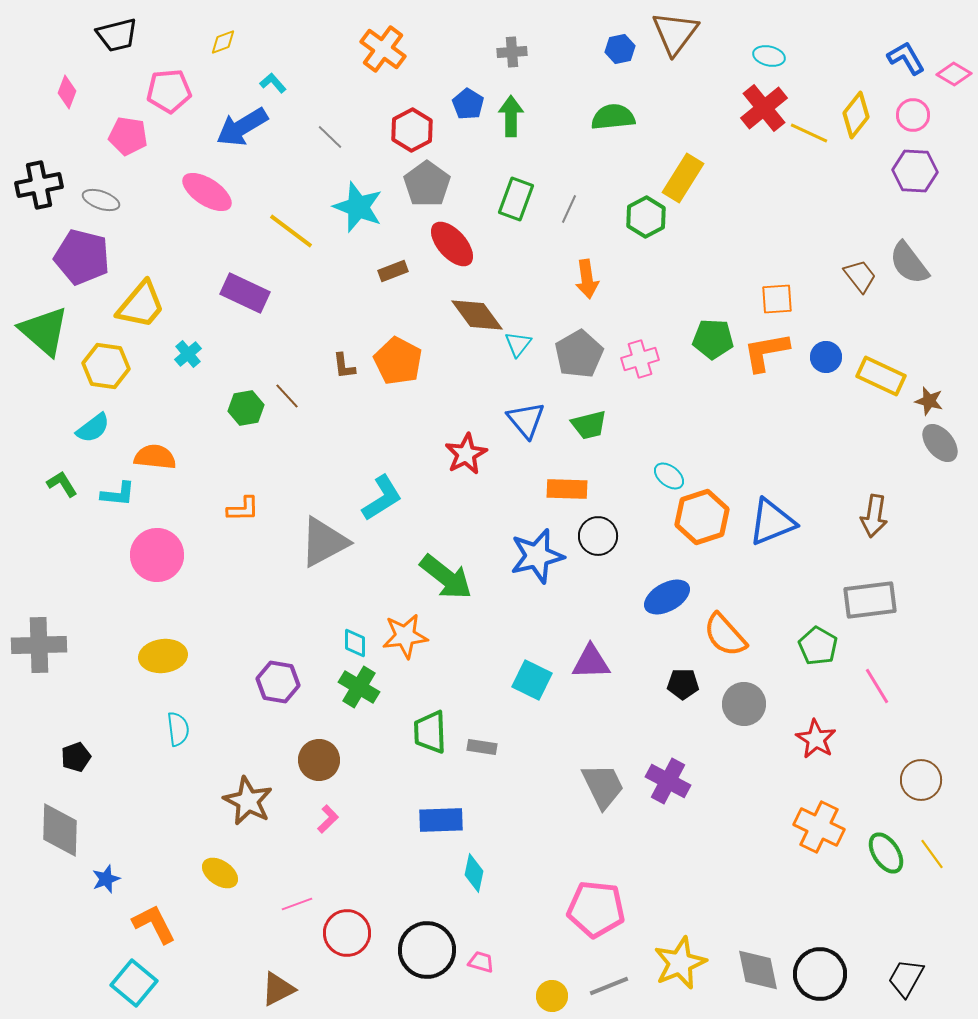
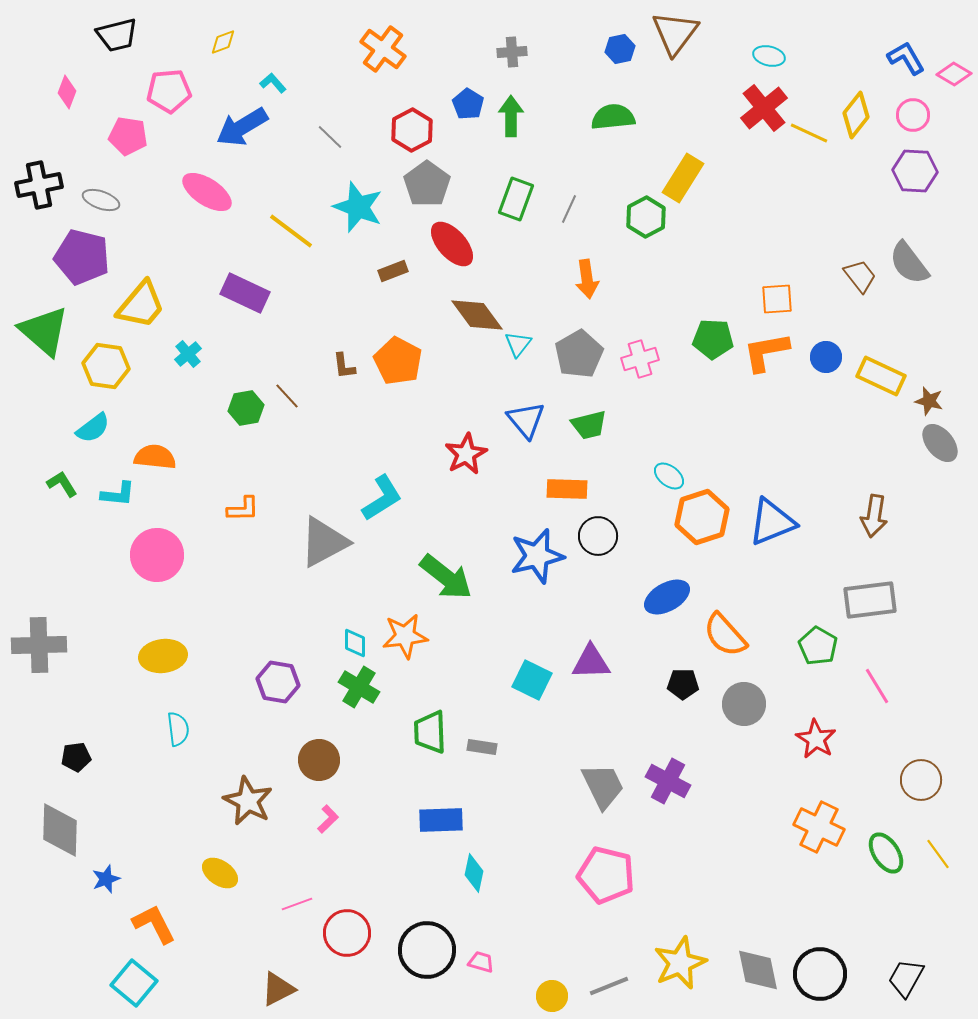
black pentagon at (76, 757): rotated 12 degrees clockwise
yellow line at (932, 854): moved 6 px right
pink pentagon at (596, 909): moved 10 px right, 34 px up; rotated 8 degrees clockwise
